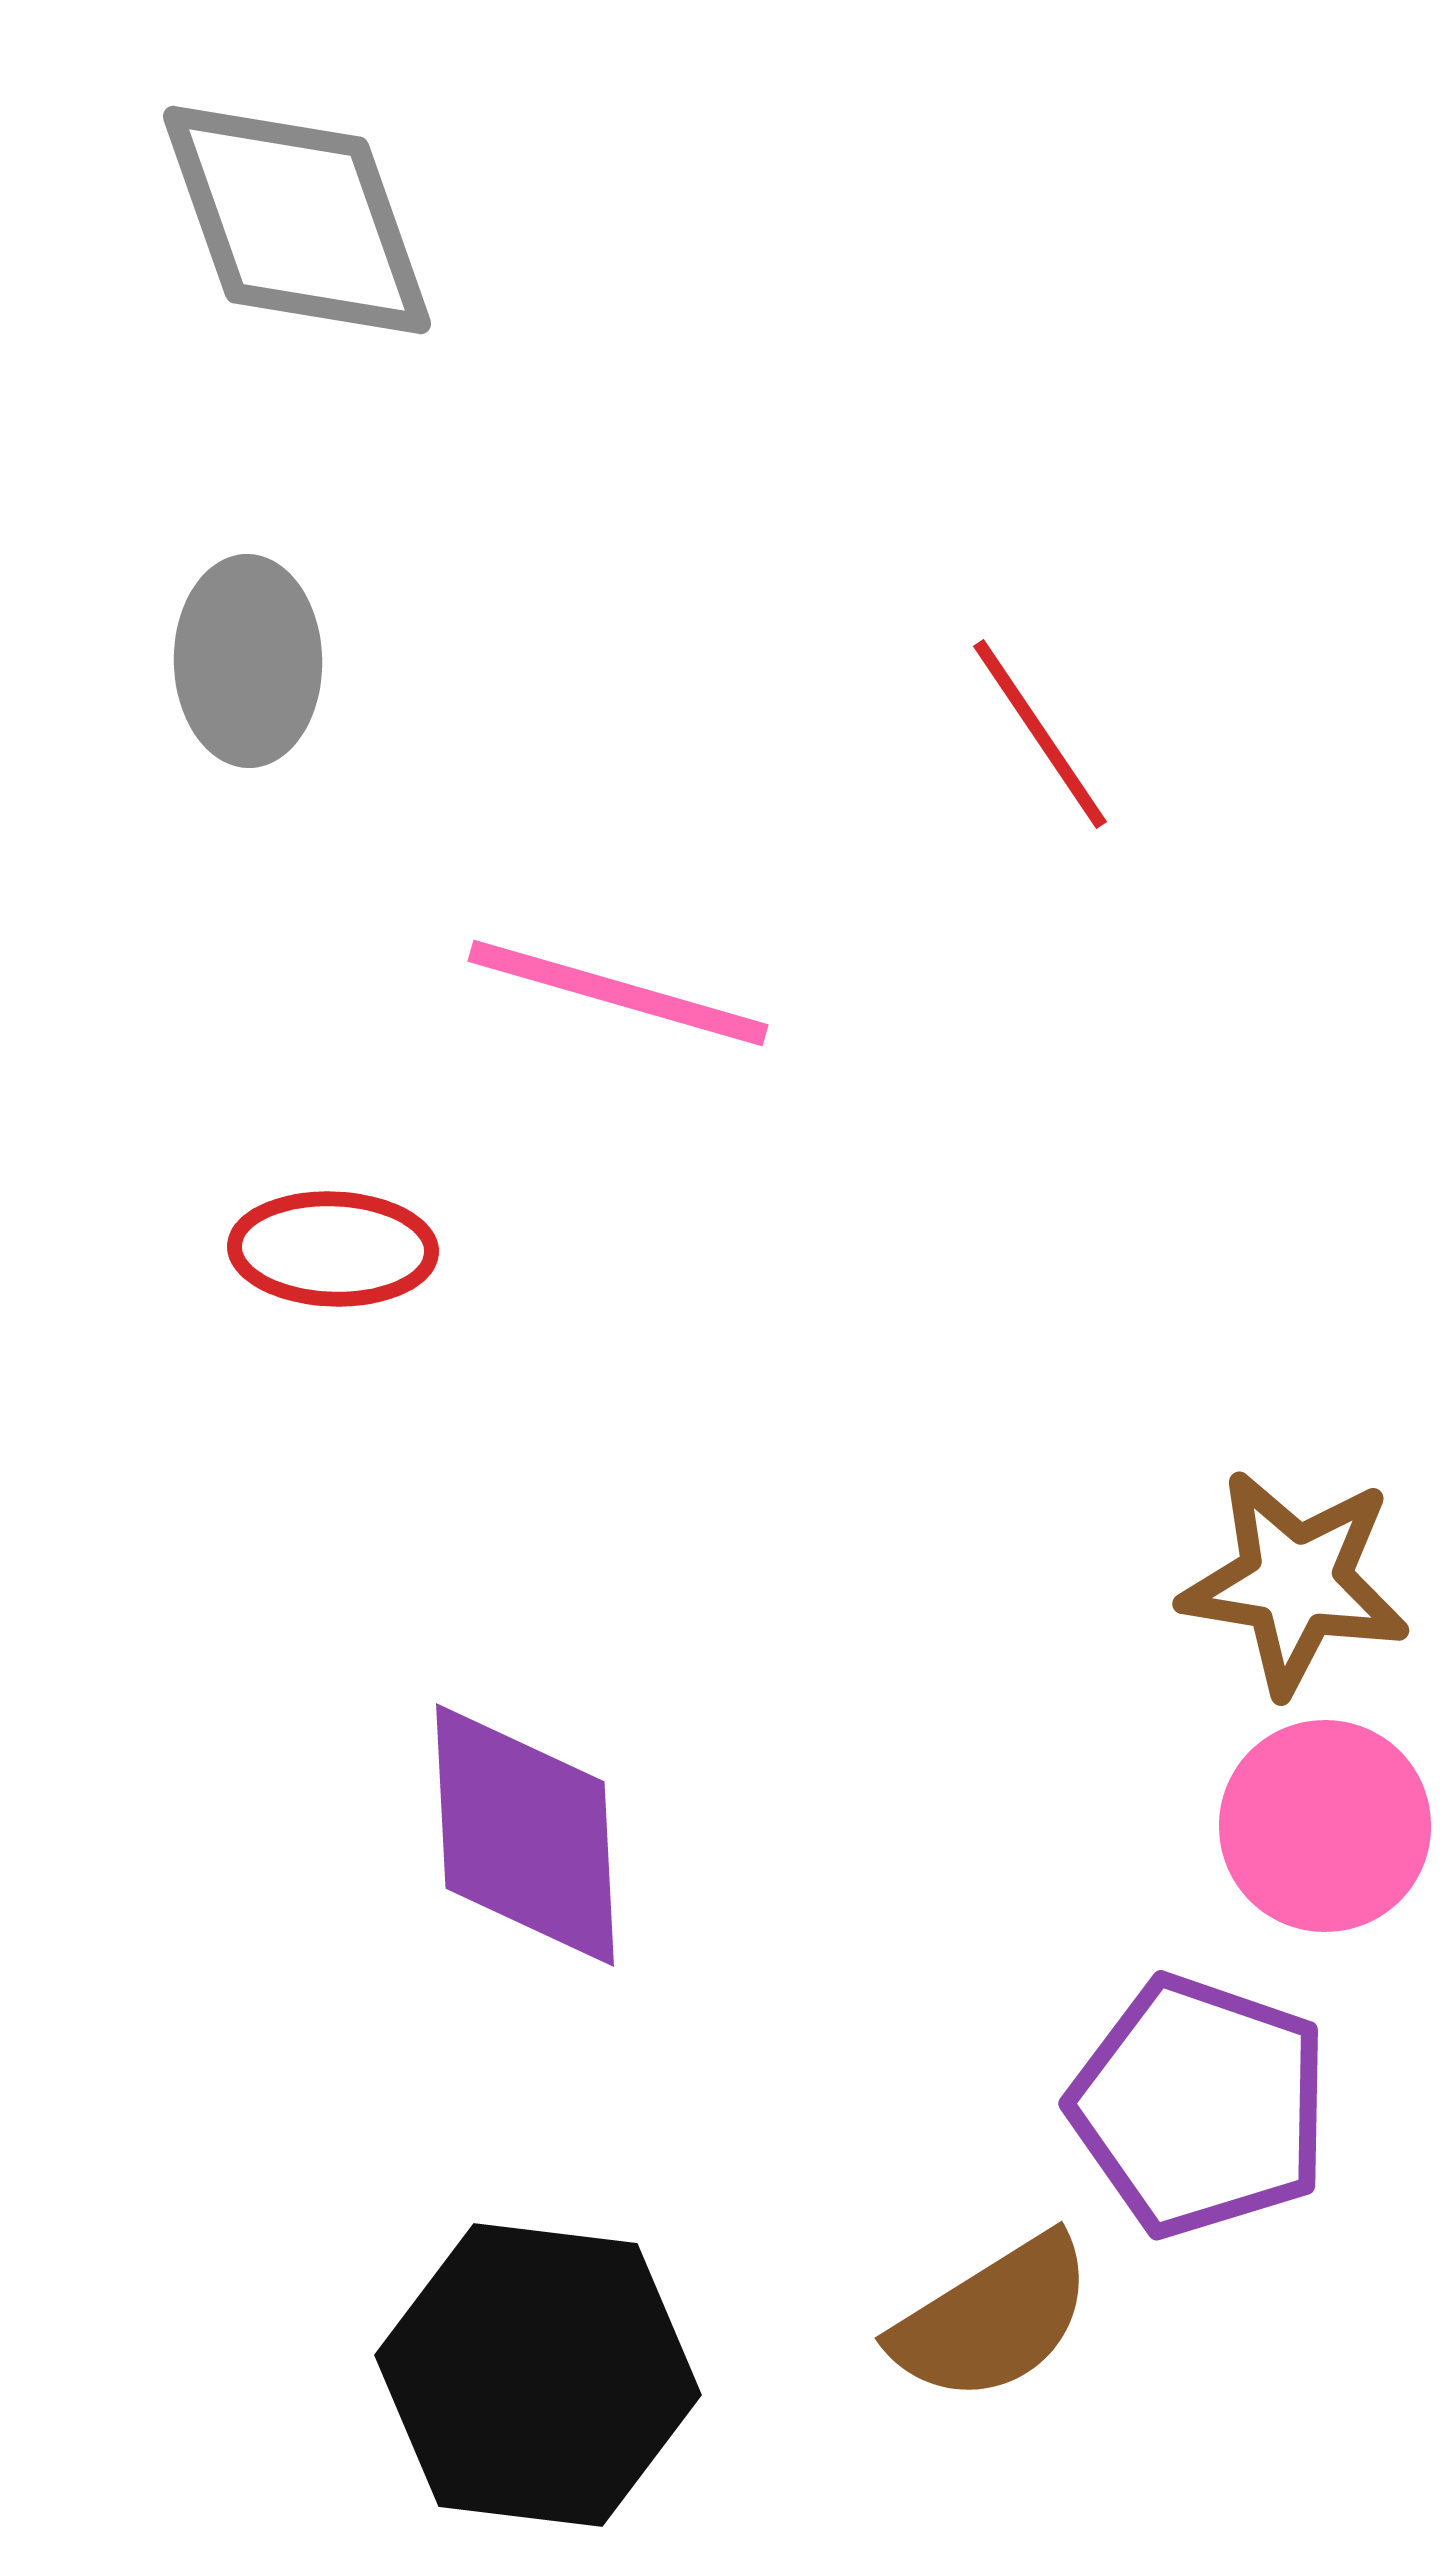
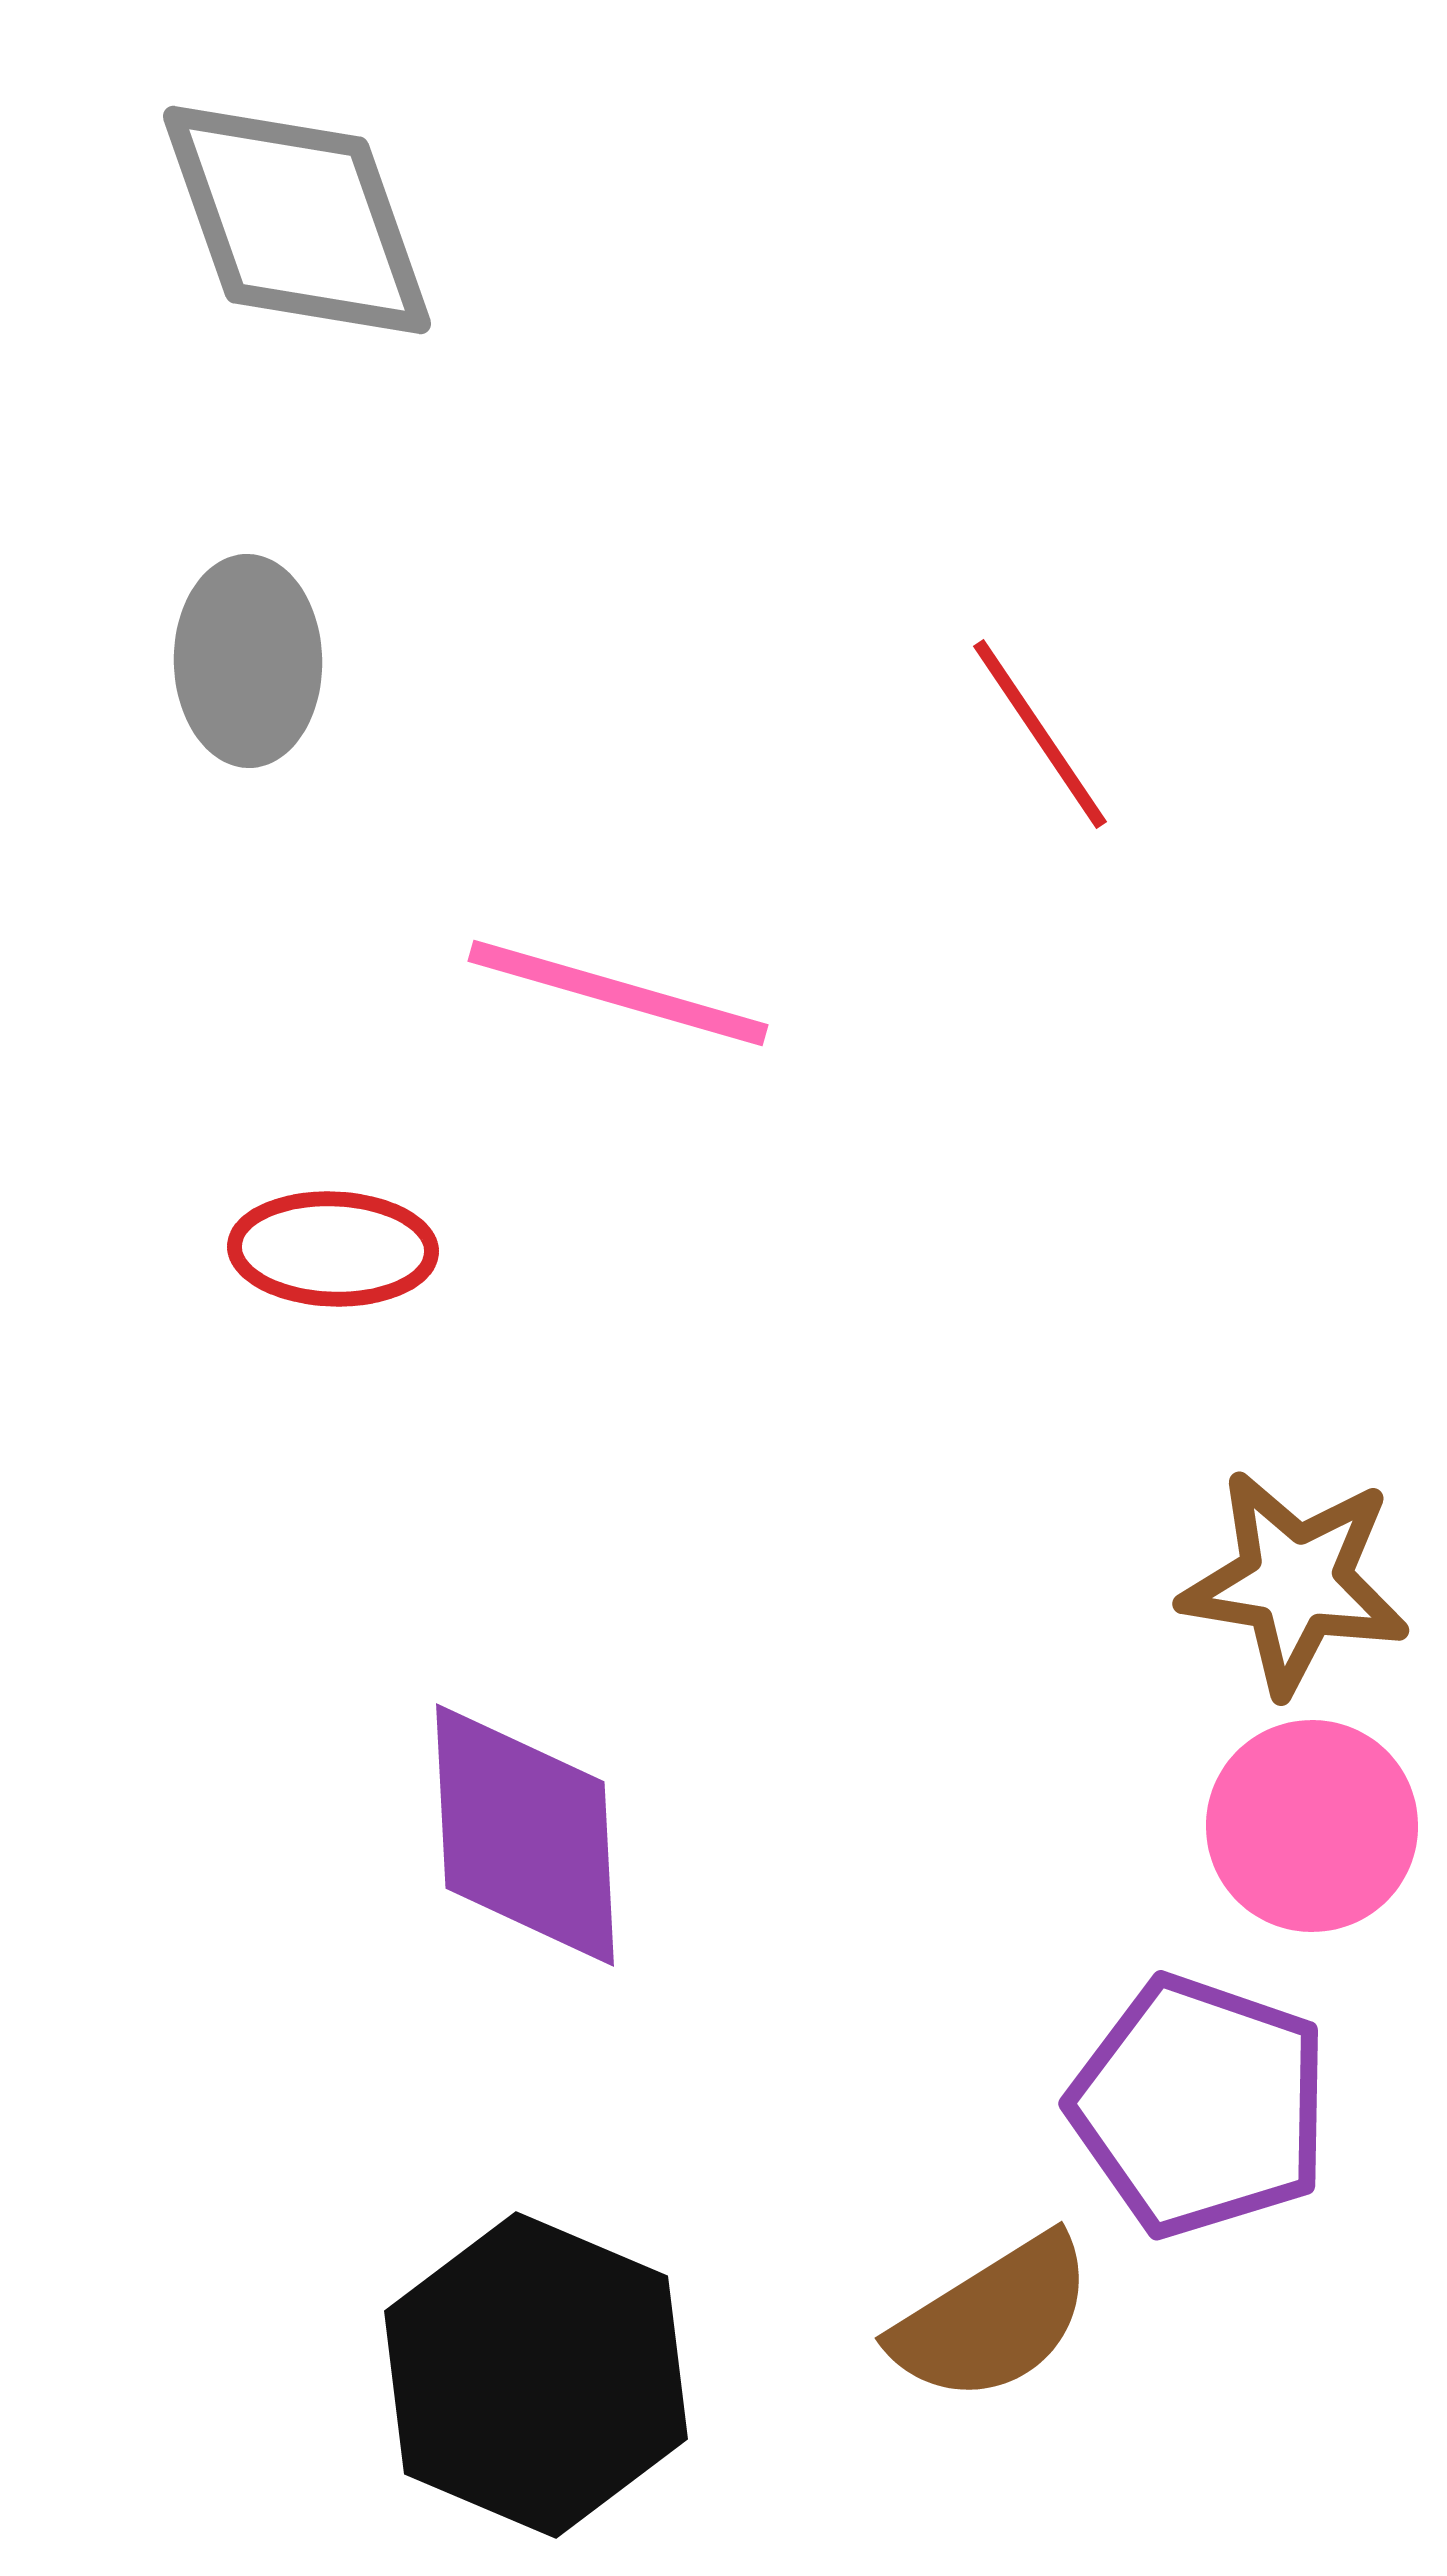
pink circle: moved 13 px left
black hexagon: moved 2 px left; rotated 16 degrees clockwise
